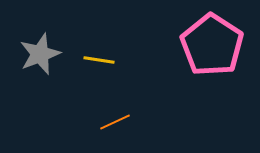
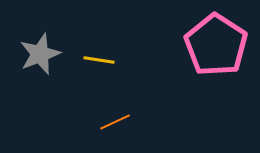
pink pentagon: moved 4 px right
